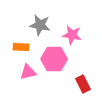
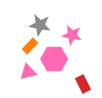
orange rectangle: moved 9 px right, 1 px up; rotated 49 degrees counterclockwise
